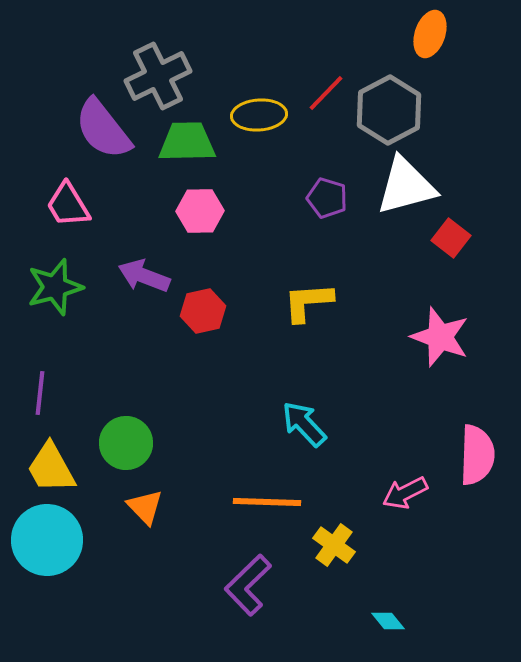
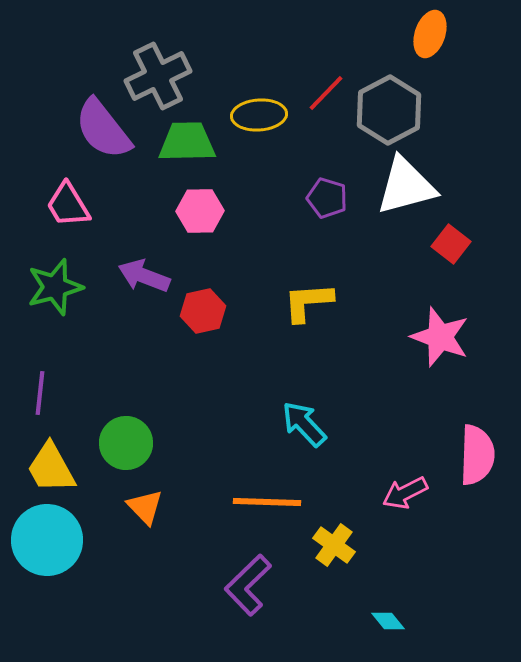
red square: moved 6 px down
